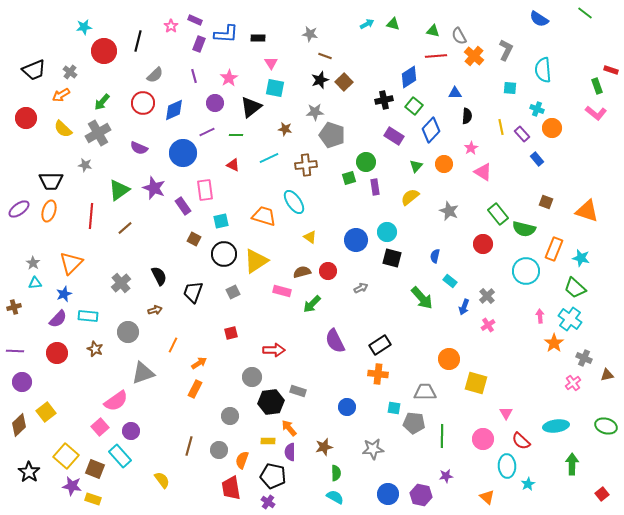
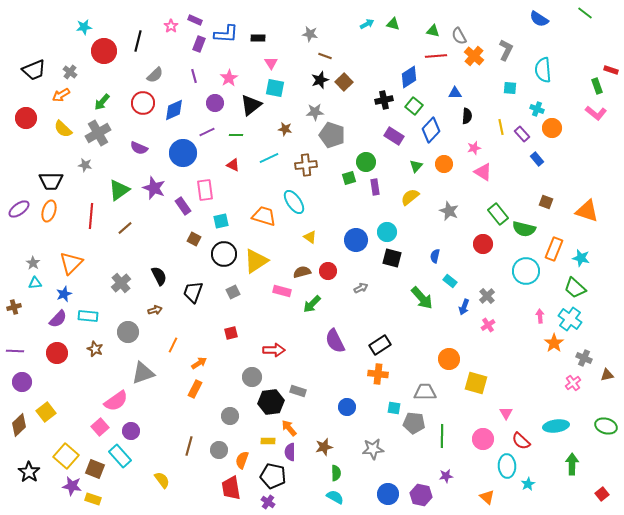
black triangle at (251, 107): moved 2 px up
pink star at (471, 148): moved 3 px right; rotated 16 degrees clockwise
